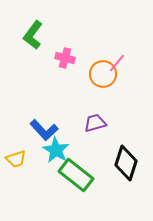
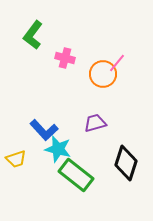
cyan star: moved 2 px right, 1 px up; rotated 16 degrees counterclockwise
